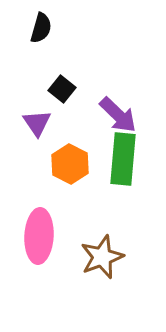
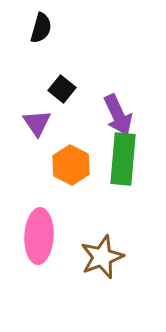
purple arrow: rotated 21 degrees clockwise
orange hexagon: moved 1 px right, 1 px down
